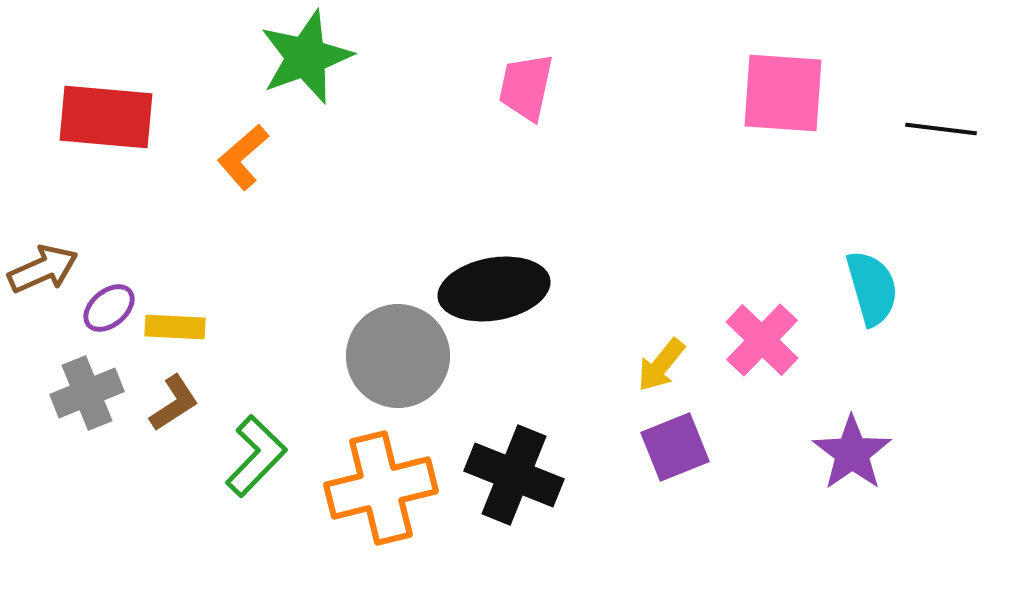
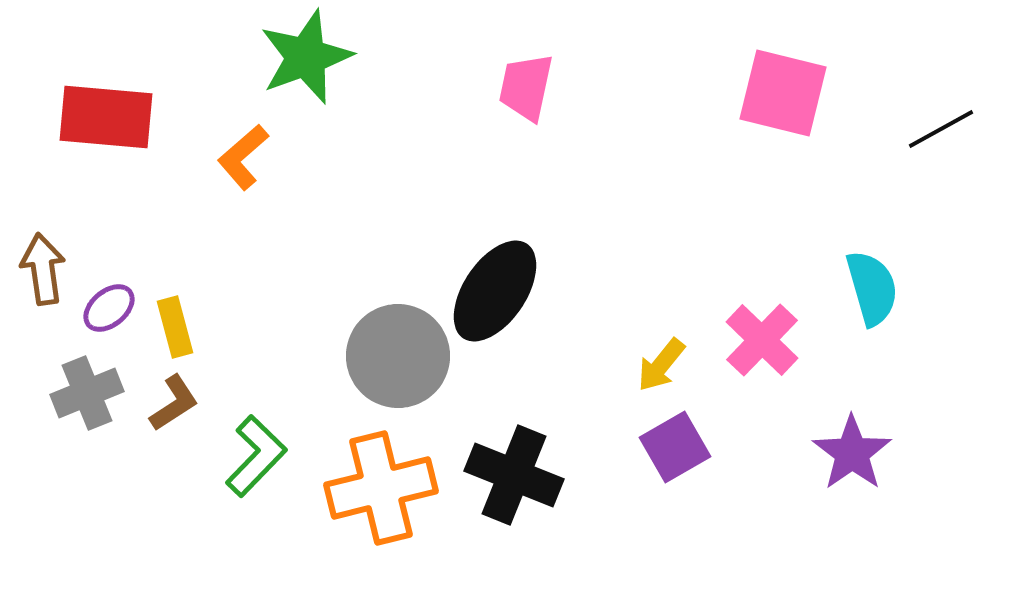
pink square: rotated 10 degrees clockwise
black line: rotated 36 degrees counterclockwise
brown arrow: rotated 74 degrees counterclockwise
black ellipse: moved 1 px right, 2 px down; rotated 46 degrees counterclockwise
yellow rectangle: rotated 72 degrees clockwise
purple square: rotated 8 degrees counterclockwise
